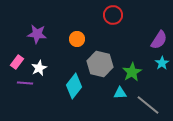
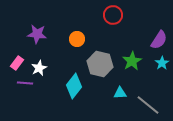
pink rectangle: moved 1 px down
green star: moved 11 px up
